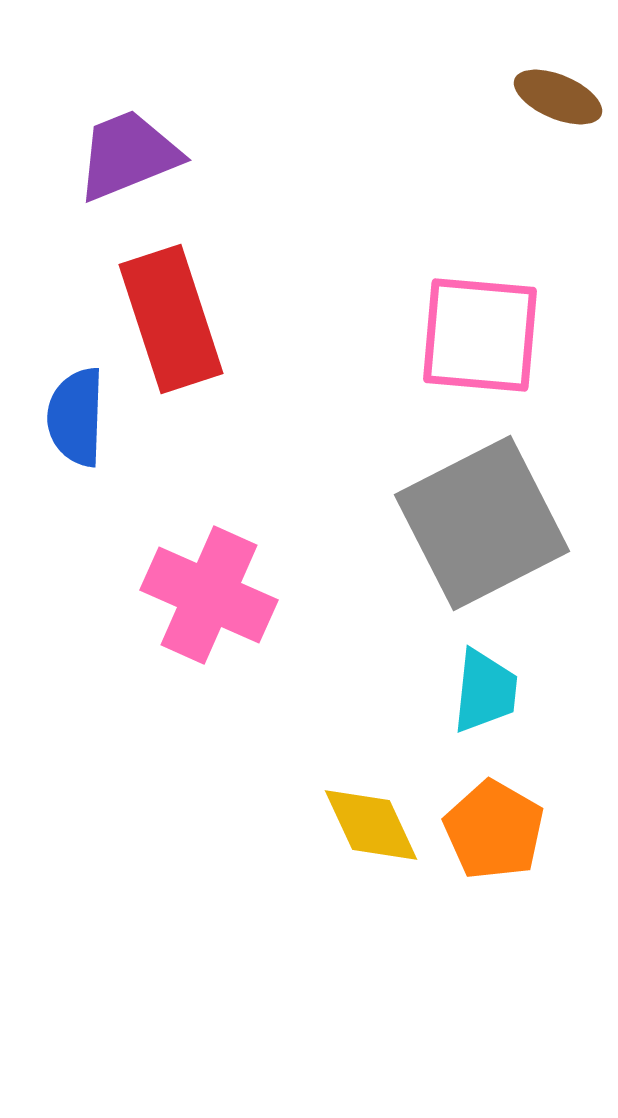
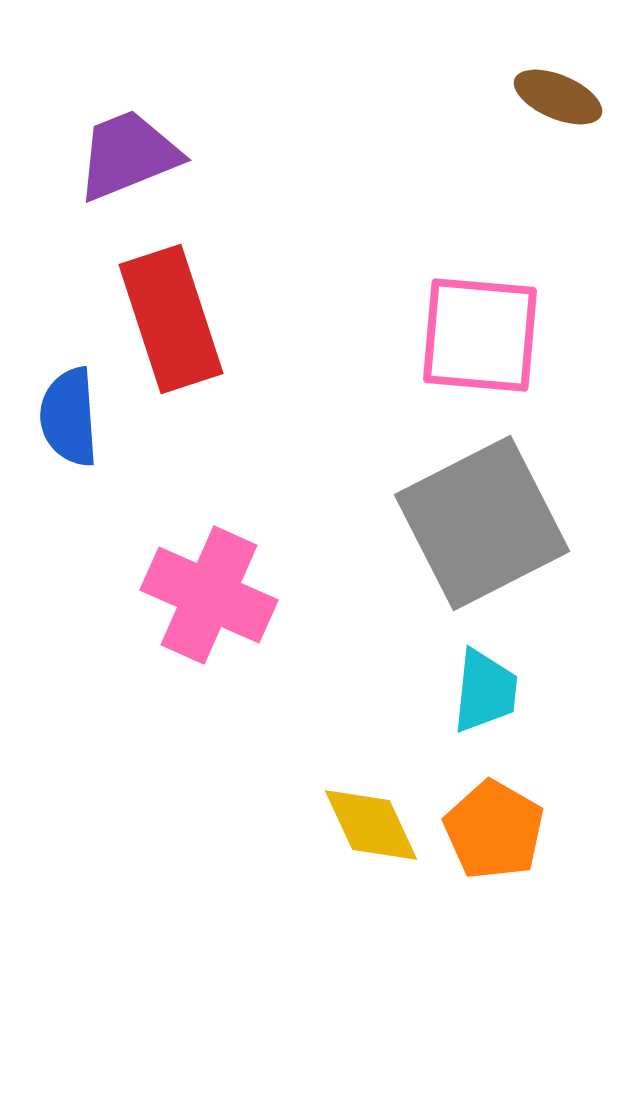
blue semicircle: moved 7 px left; rotated 6 degrees counterclockwise
